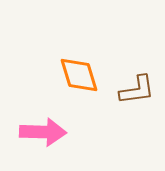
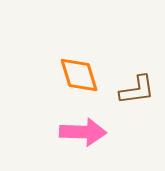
pink arrow: moved 40 px right
